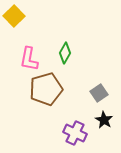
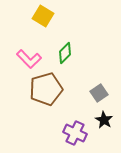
yellow square: moved 29 px right; rotated 15 degrees counterclockwise
green diamond: rotated 15 degrees clockwise
pink L-shape: rotated 55 degrees counterclockwise
